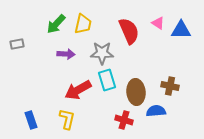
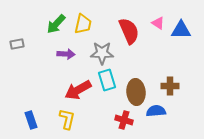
brown cross: rotated 12 degrees counterclockwise
